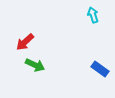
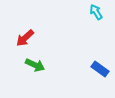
cyan arrow: moved 3 px right, 3 px up; rotated 14 degrees counterclockwise
red arrow: moved 4 px up
